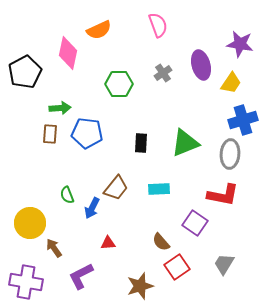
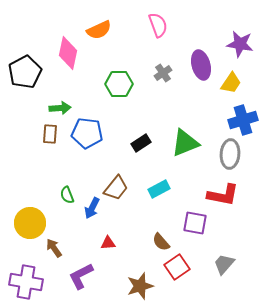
black rectangle: rotated 54 degrees clockwise
cyan rectangle: rotated 25 degrees counterclockwise
purple square: rotated 25 degrees counterclockwise
gray trapezoid: rotated 10 degrees clockwise
